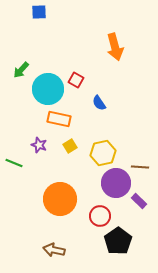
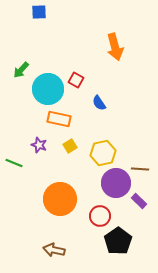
brown line: moved 2 px down
